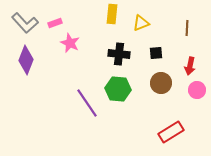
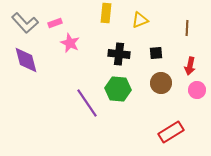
yellow rectangle: moved 6 px left, 1 px up
yellow triangle: moved 1 px left, 3 px up
purple diamond: rotated 36 degrees counterclockwise
